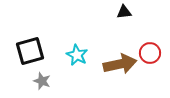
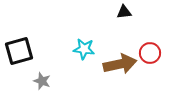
black square: moved 11 px left
cyan star: moved 7 px right, 6 px up; rotated 20 degrees counterclockwise
